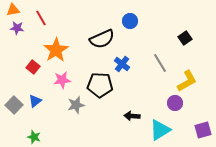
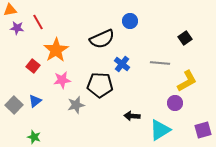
orange triangle: moved 3 px left
red line: moved 3 px left, 4 px down
gray line: rotated 54 degrees counterclockwise
red square: moved 1 px up
